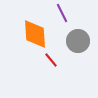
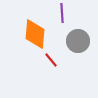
purple line: rotated 24 degrees clockwise
orange diamond: rotated 8 degrees clockwise
